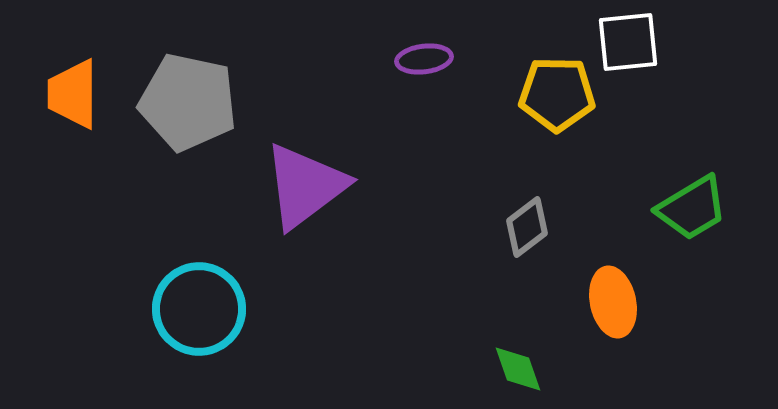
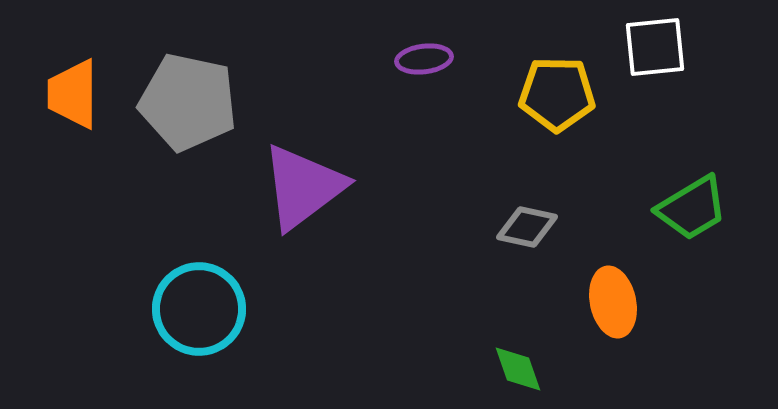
white square: moved 27 px right, 5 px down
purple triangle: moved 2 px left, 1 px down
gray diamond: rotated 50 degrees clockwise
